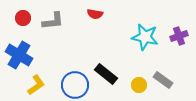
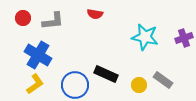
purple cross: moved 5 px right, 2 px down
blue cross: moved 19 px right
black rectangle: rotated 15 degrees counterclockwise
yellow L-shape: moved 1 px left, 1 px up
